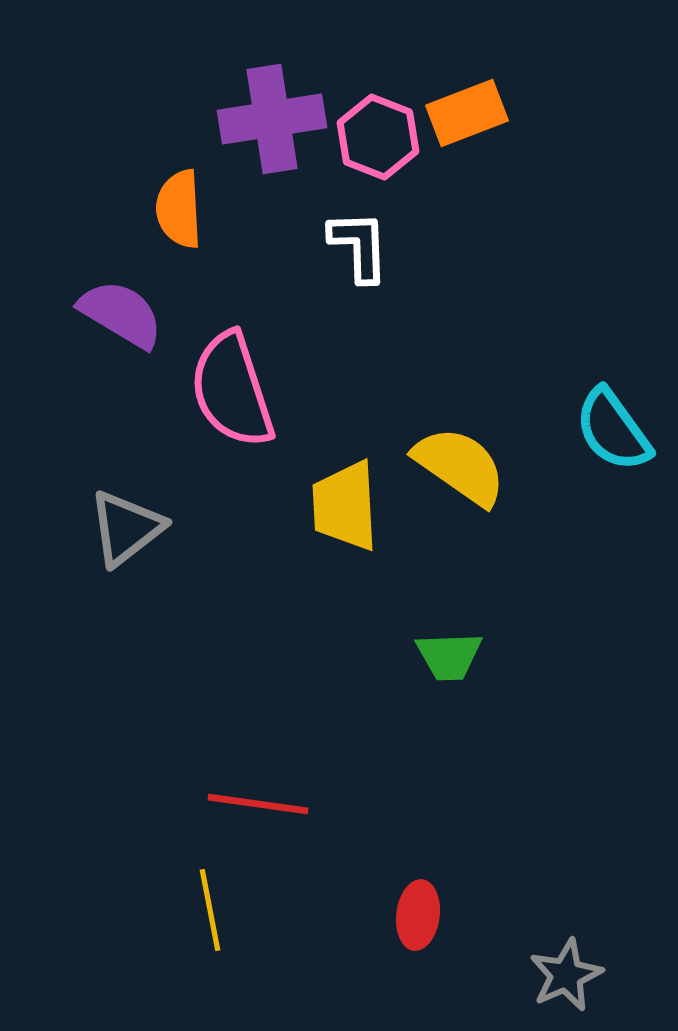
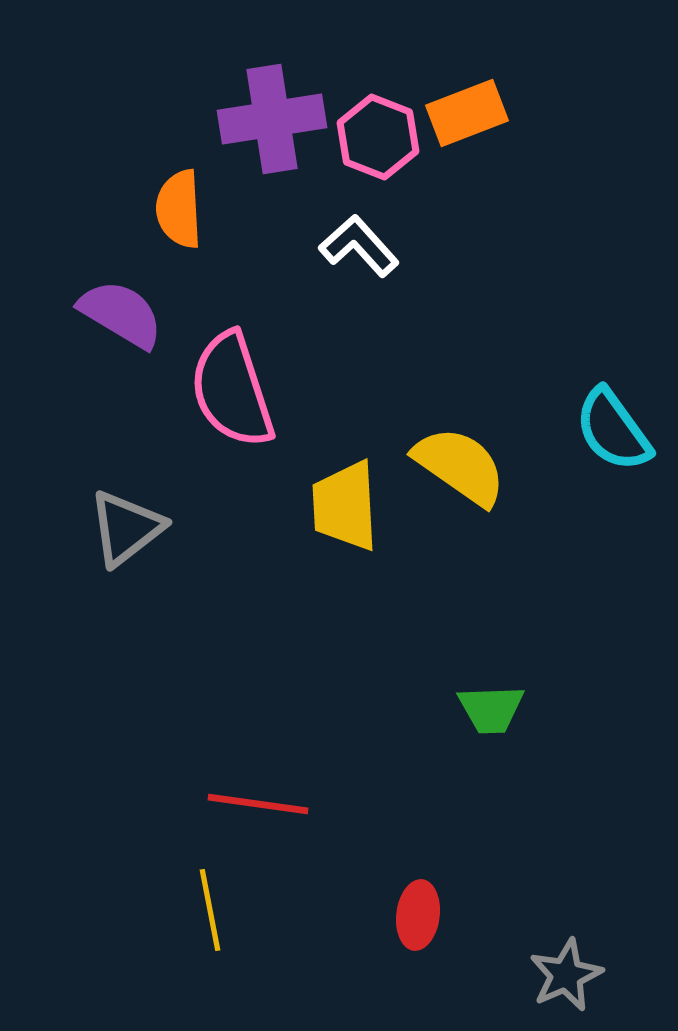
white L-shape: rotated 40 degrees counterclockwise
green trapezoid: moved 42 px right, 53 px down
